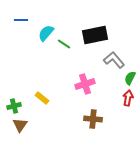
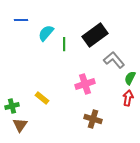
black rectangle: rotated 25 degrees counterclockwise
green line: rotated 56 degrees clockwise
green cross: moved 2 px left
brown cross: rotated 12 degrees clockwise
